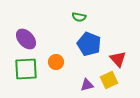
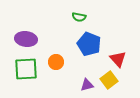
purple ellipse: rotated 40 degrees counterclockwise
yellow square: rotated 12 degrees counterclockwise
